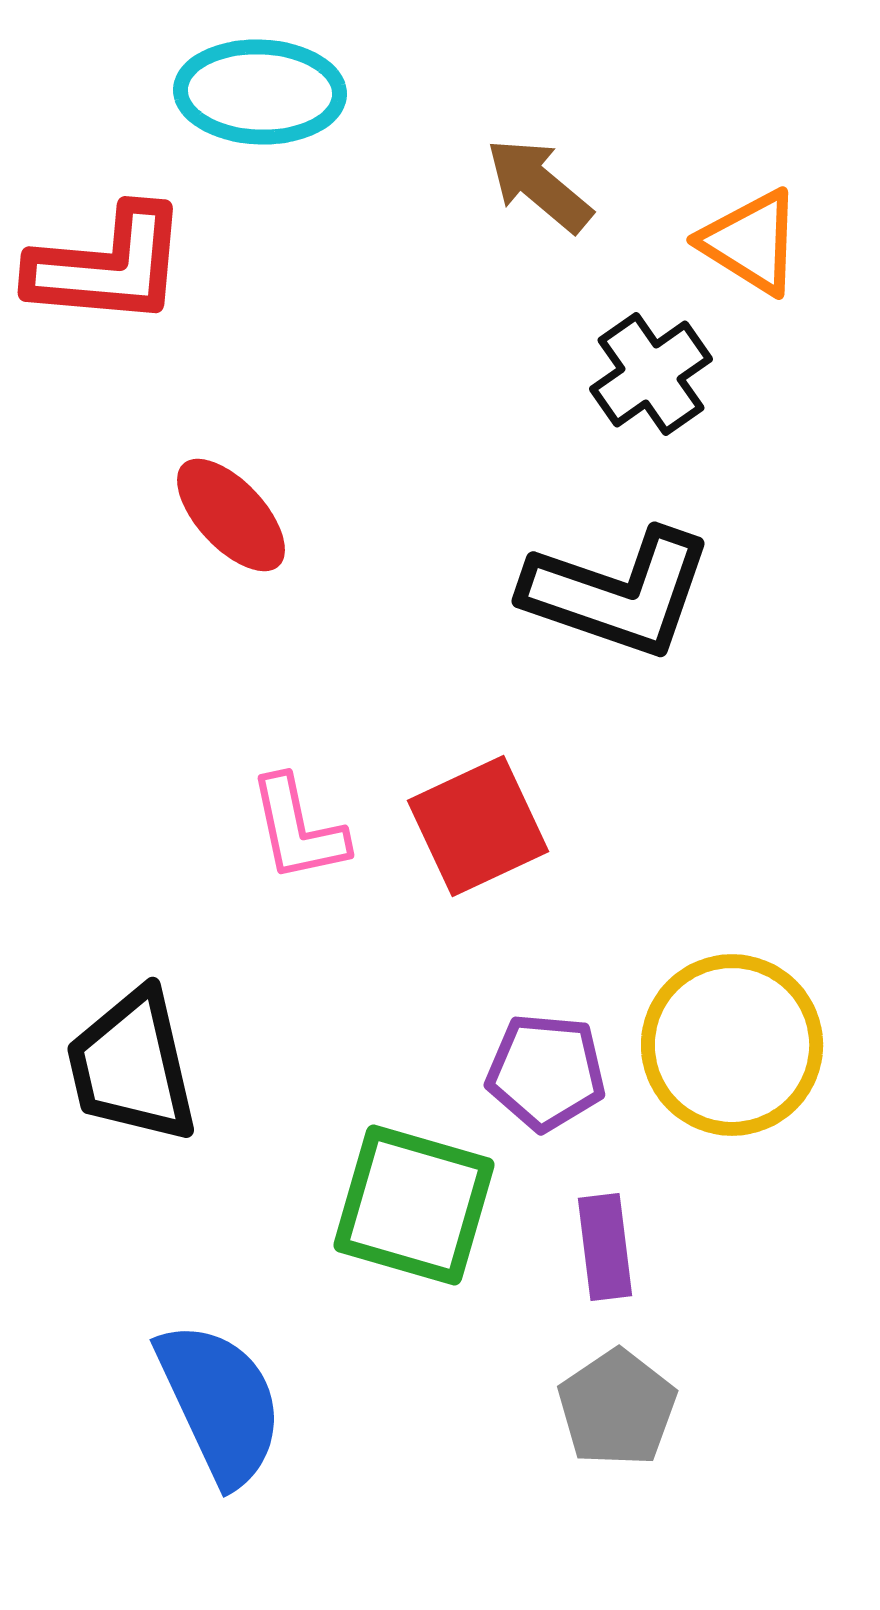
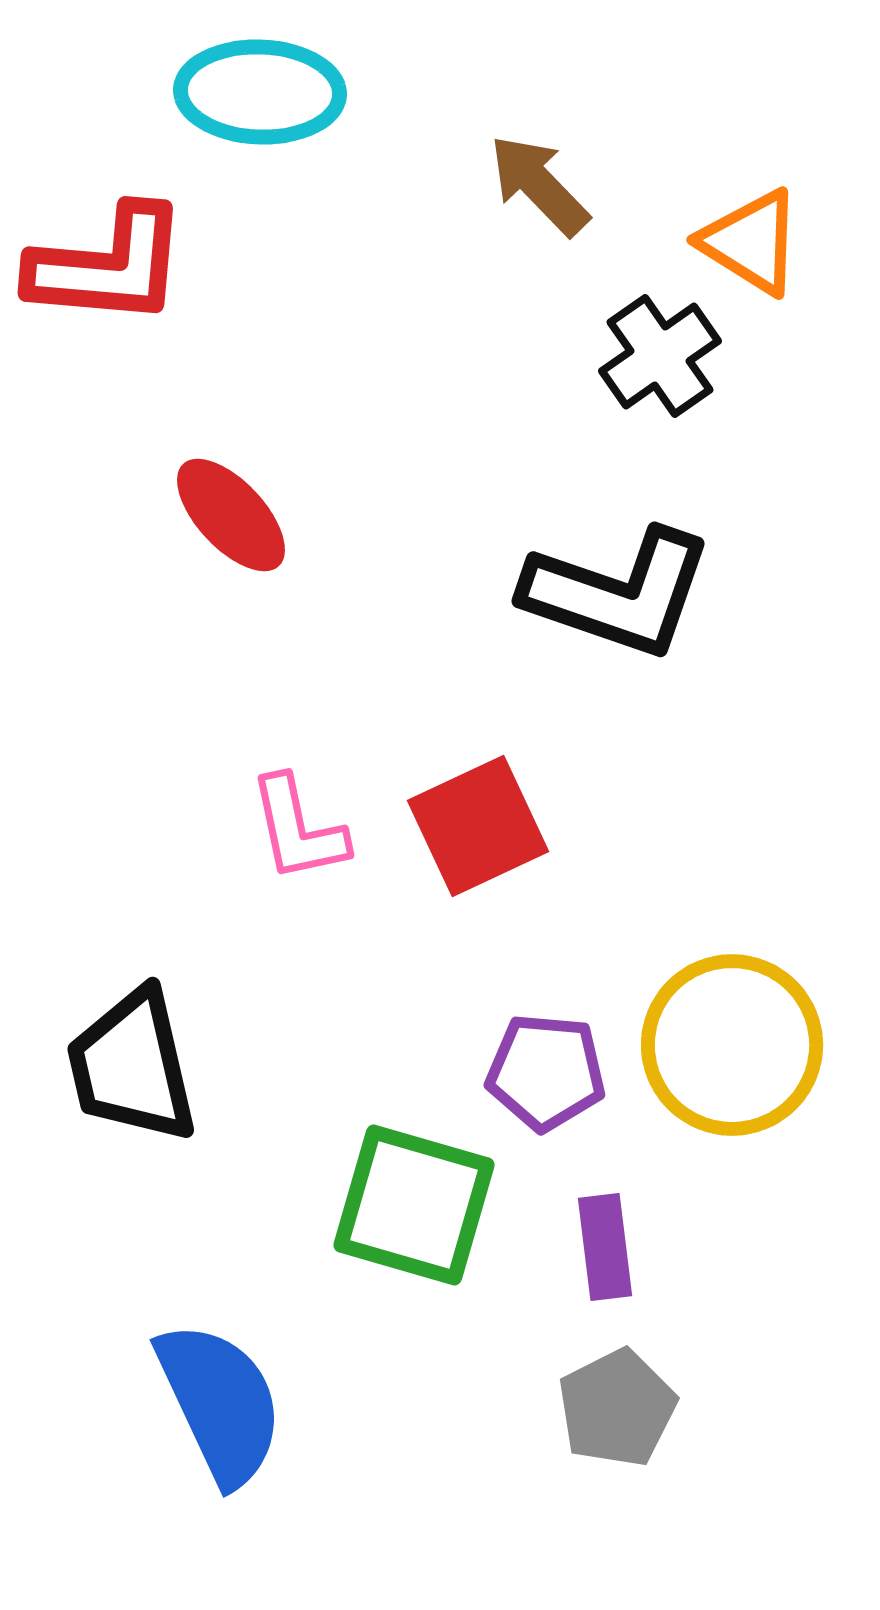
brown arrow: rotated 6 degrees clockwise
black cross: moved 9 px right, 18 px up
gray pentagon: rotated 7 degrees clockwise
